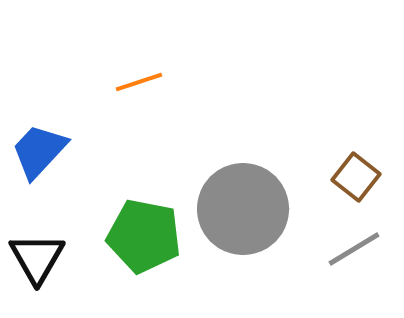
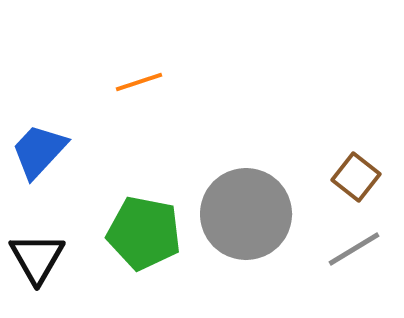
gray circle: moved 3 px right, 5 px down
green pentagon: moved 3 px up
